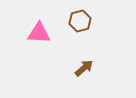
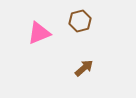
pink triangle: rotated 25 degrees counterclockwise
